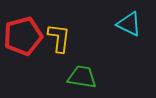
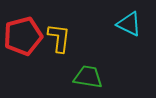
green trapezoid: moved 6 px right
